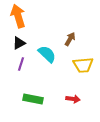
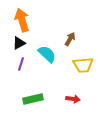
orange arrow: moved 4 px right, 4 px down
green rectangle: rotated 24 degrees counterclockwise
